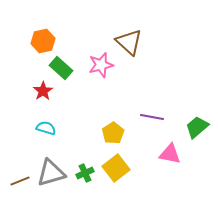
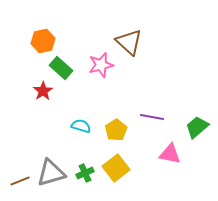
cyan semicircle: moved 35 px right, 2 px up
yellow pentagon: moved 3 px right, 3 px up
